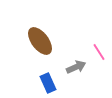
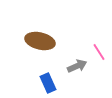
brown ellipse: rotated 40 degrees counterclockwise
gray arrow: moved 1 px right, 1 px up
